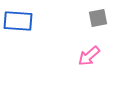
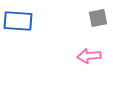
pink arrow: rotated 35 degrees clockwise
